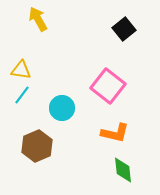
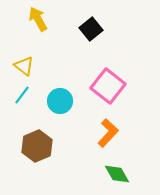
black square: moved 33 px left
yellow triangle: moved 3 px right, 4 px up; rotated 30 degrees clockwise
cyan circle: moved 2 px left, 7 px up
orange L-shape: moved 7 px left; rotated 60 degrees counterclockwise
green diamond: moved 6 px left, 4 px down; rotated 24 degrees counterclockwise
